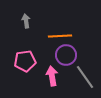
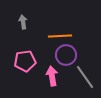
gray arrow: moved 3 px left, 1 px down
